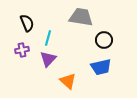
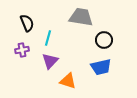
purple triangle: moved 2 px right, 2 px down
orange triangle: rotated 24 degrees counterclockwise
